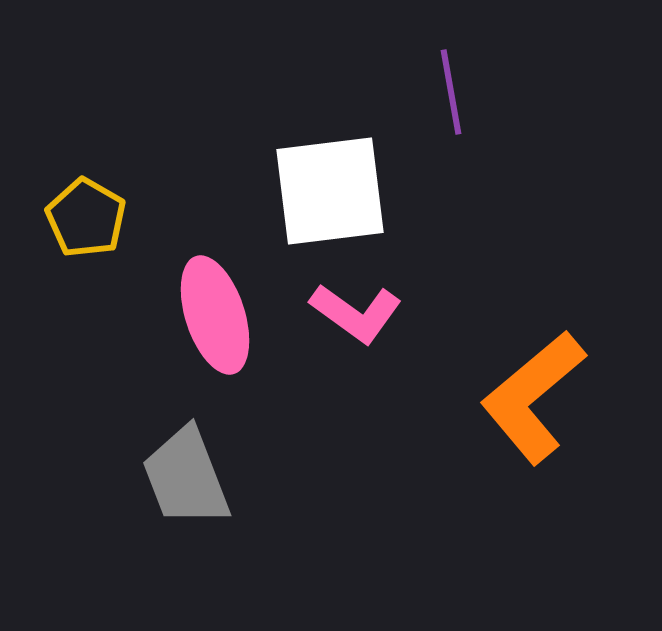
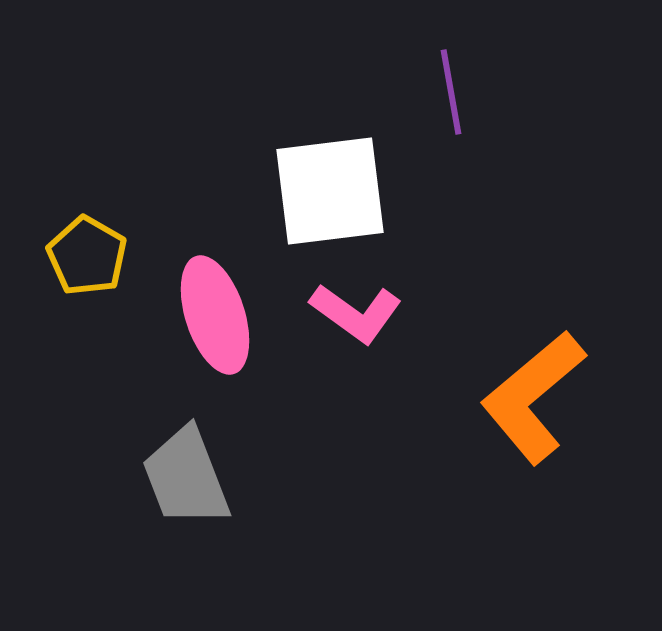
yellow pentagon: moved 1 px right, 38 px down
